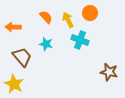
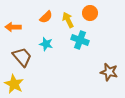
orange semicircle: rotated 88 degrees clockwise
